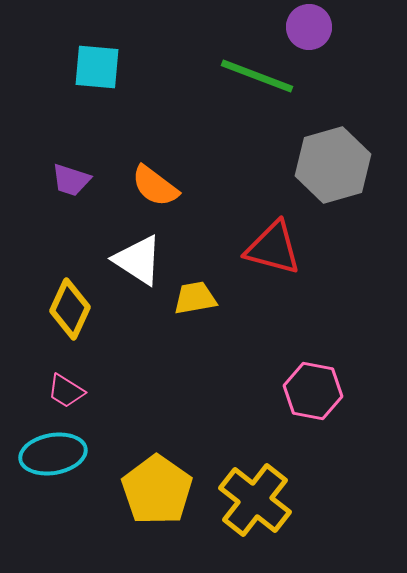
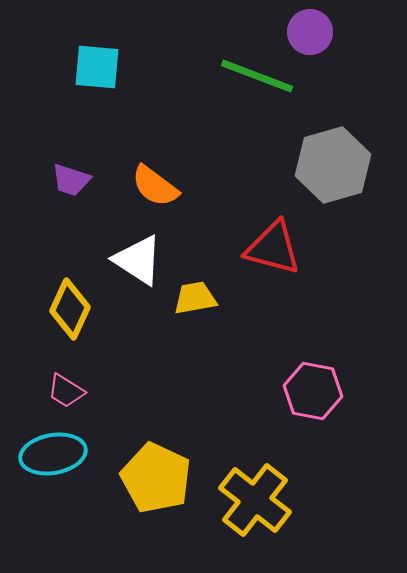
purple circle: moved 1 px right, 5 px down
yellow pentagon: moved 1 px left, 12 px up; rotated 10 degrees counterclockwise
